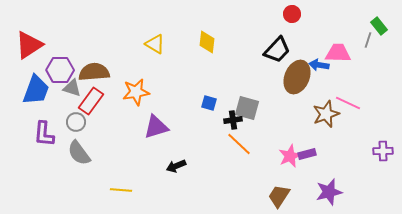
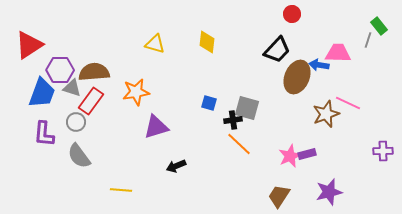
yellow triangle: rotated 15 degrees counterclockwise
blue trapezoid: moved 6 px right, 3 px down
gray semicircle: moved 3 px down
